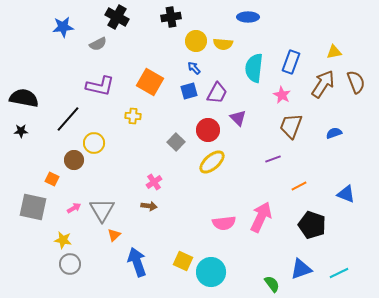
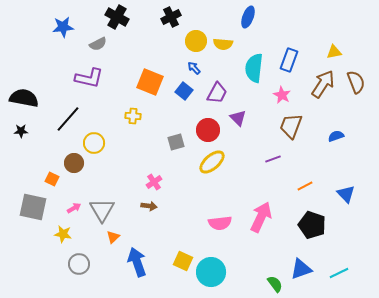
black cross at (171, 17): rotated 18 degrees counterclockwise
blue ellipse at (248, 17): rotated 70 degrees counterclockwise
blue rectangle at (291, 62): moved 2 px left, 2 px up
orange square at (150, 82): rotated 8 degrees counterclockwise
purple L-shape at (100, 86): moved 11 px left, 8 px up
blue square at (189, 91): moved 5 px left; rotated 36 degrees counterclockwise
blue semicircle at (334, 133): moved 2 px right, 3 px down
gray square at (176, 142): rotated 30 degrees clockwise
brown circle at (74, 160): moved 3 px down
orange line at (299, 186): moved 6 px right
blue triangle at (346, 194): rotated 24 degrees clockwise
pink semicircle at (224, 223): moved 4 px left
orange triangle at (114, 235): moved 1 px left, 2 px down
yellow star at (63, 240): moved 6 px up
gray circle at (70, 264): moved 9 px right
green semicircle at (272, 284): moved 3 px right
